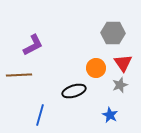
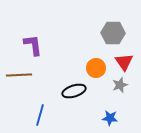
purple L-shape: rotated 70 degrees counterclockwise
red triangle: moved 1 px right, 1 px up
blue star: moved 3 px down; rotated 21 degrees counterclockwise
